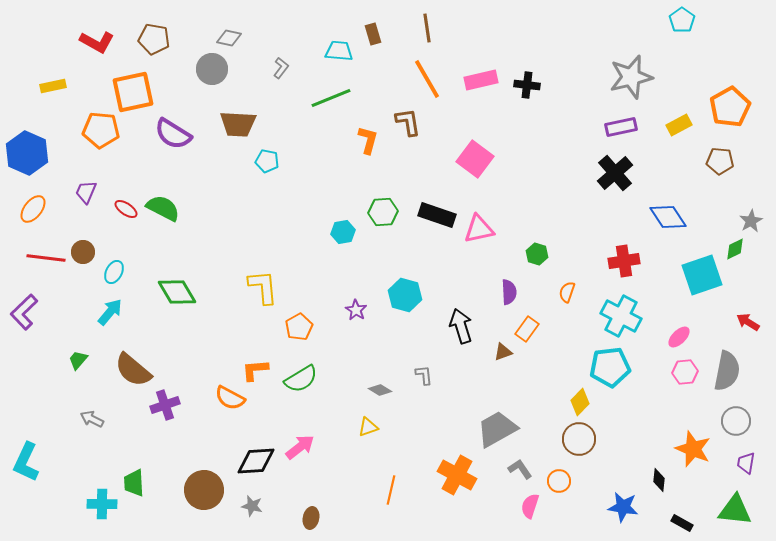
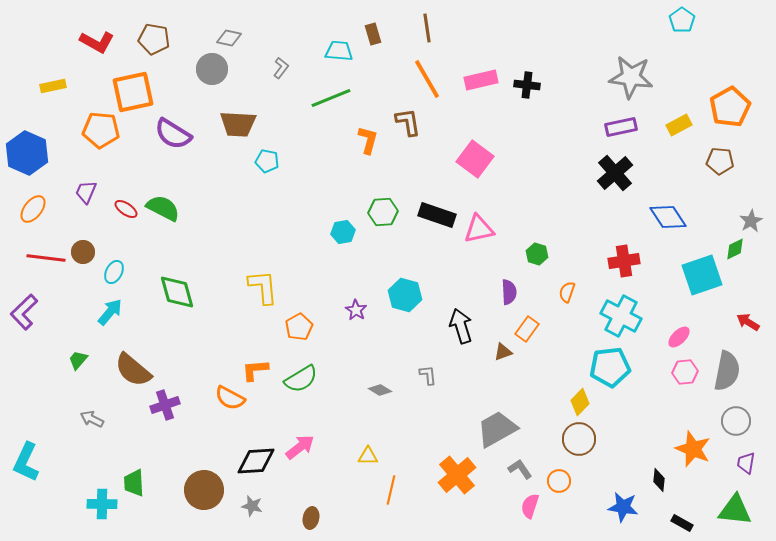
gray star at (631, 77): rotated 21 degrees clockwise
green diamond at (177, 292): rotated 15 degrees clockwise
gray L-shape at (424, 375): moved 4 px right
yellow triangle at (368, 427): moved 29 px down; rotated 20 degrees clockwise
orange cross at (457, 475): rotated 21 degrees clockwise
